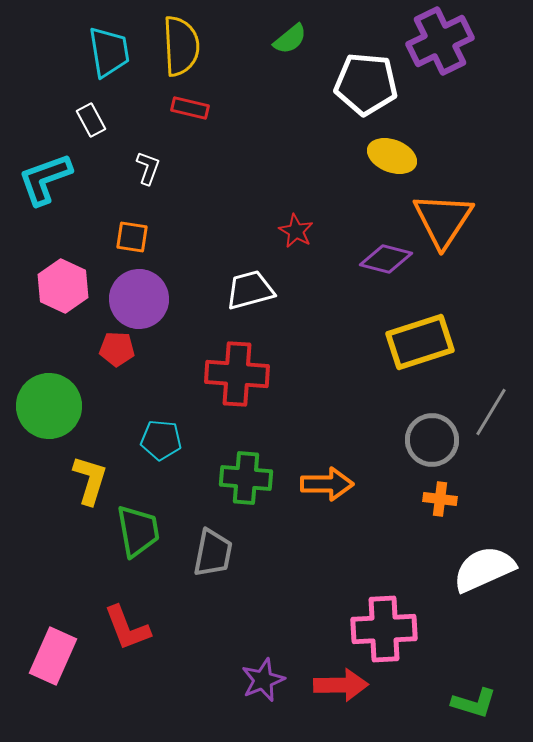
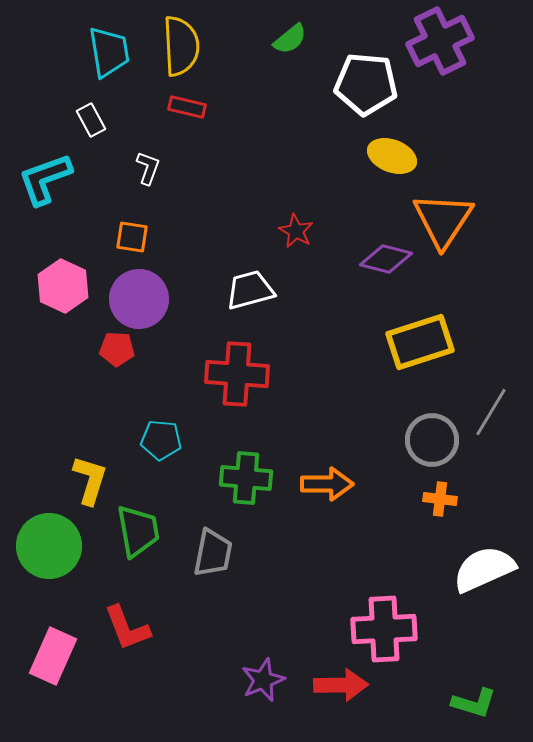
red rectangle: moved 3 px left, 1 px up
green circle: moved 140 px down
